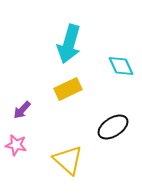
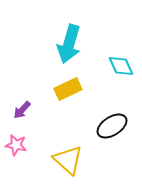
black ellipse: moved 1 px left, 1 px up
